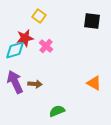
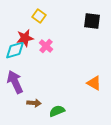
brown arrow: moved 1 px left, 19 px down
